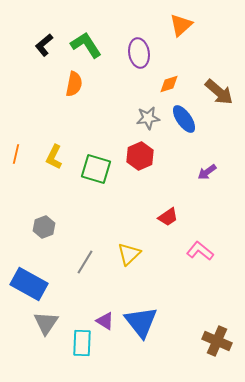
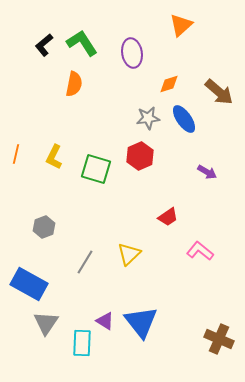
green L-shape: moved 4 px left, 2 px up
purple ellipse: moved 7 px left
purple arrow: rotated 114 degrees counterclockwise
brown cross: moved 2 px right, 2 px up
